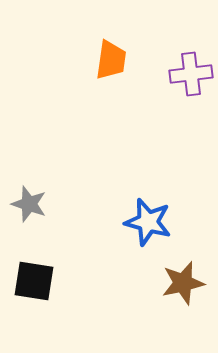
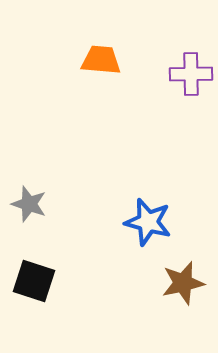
orange trapezoid: moved 10 px left; rotated 93 degrees counterclockwise
purple cross: rotated 6 degrees clockwise
black square: rotated 9 degrees clockwise
